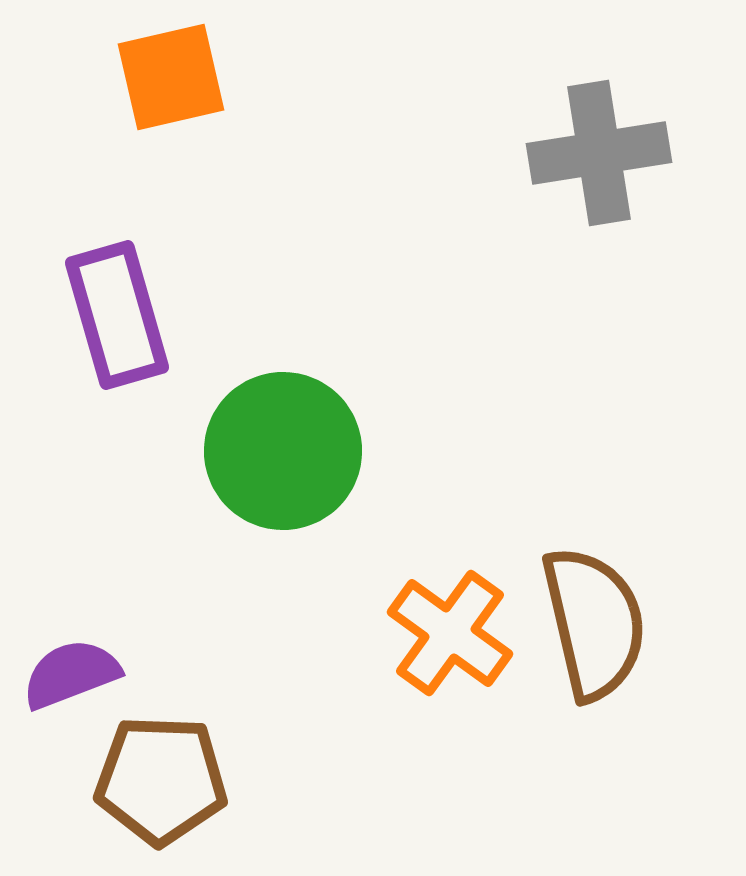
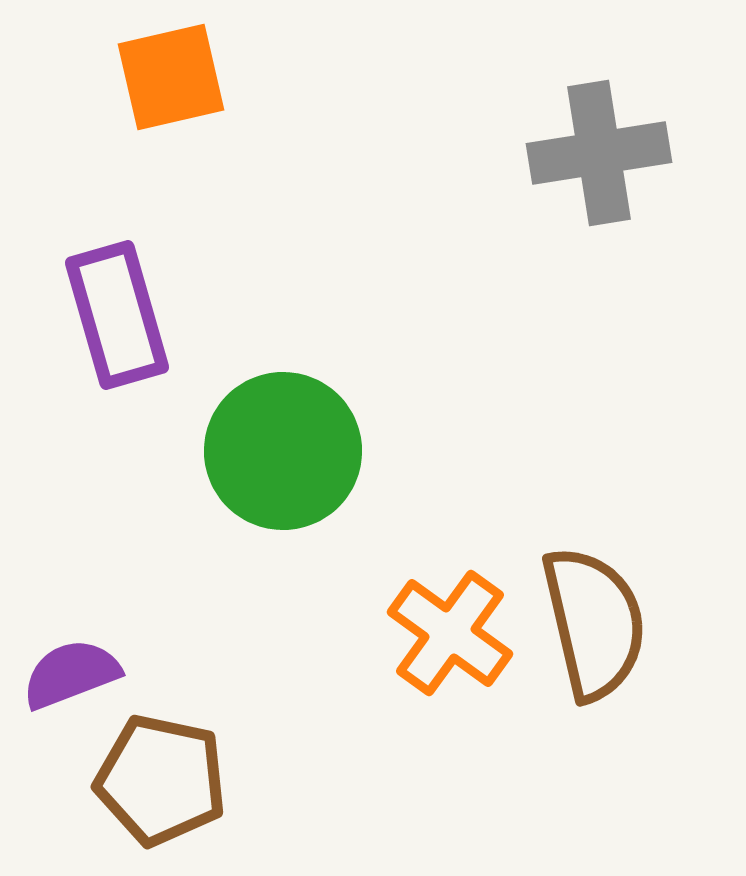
brown pentagon: rotated 10 degrees clockwise
